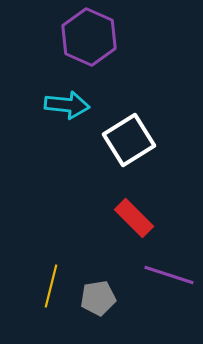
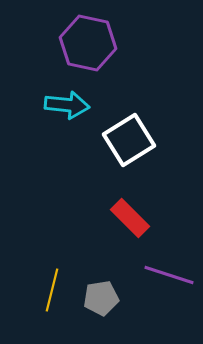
purple hexagon: moved 1 px left, 6 px down; rotated 12 degrees counterclockwise
red rectangle: moved 4 px left
yellow line: moved 1 px right, 4 px down
gray pentagon: moved 3 px right
